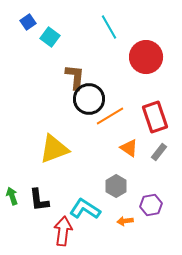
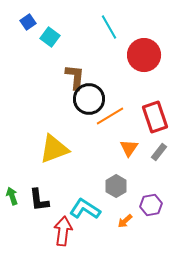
red circle: moved 2 px left, 2 px up
orange triangle: rotated 30 degrees clockwise
orange arrow: rotated 35 degrees counterclockwise
